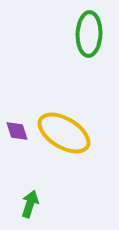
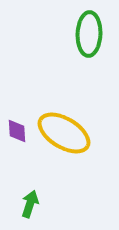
purple diamond: rotated 15 degrees clockwise
